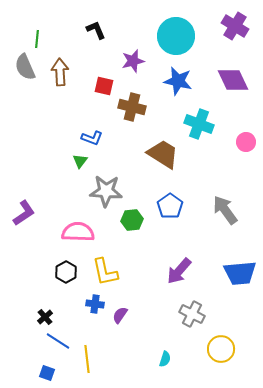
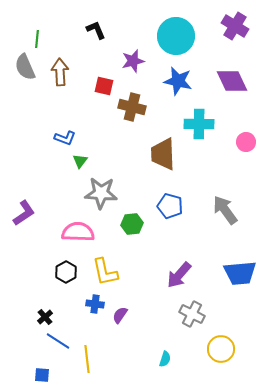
purple diamond: moved 1 px left, 1 px down
cyan cross: rotated 20 degrees counterclockwise
blue L-shape: moved 27 px left
brown trapezoid: rotated 124 degrees counterclockwise
gray star: moved 5 px left, 2 px down
blue pentagon: rotated 20 degrees counterclockwise
green hexagon: moved 4 px down
purple arrow: moved 4 px down
blue square: moved 5 px left, 2 px down; rotated 14 degrees counterclockwise
